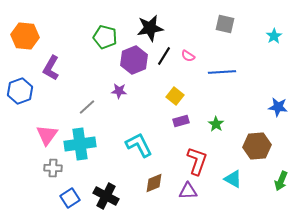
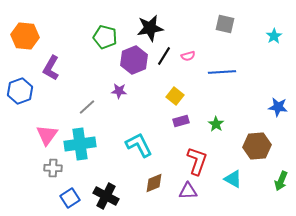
pink semicircle: rotated 48 degrees counterclockwise
